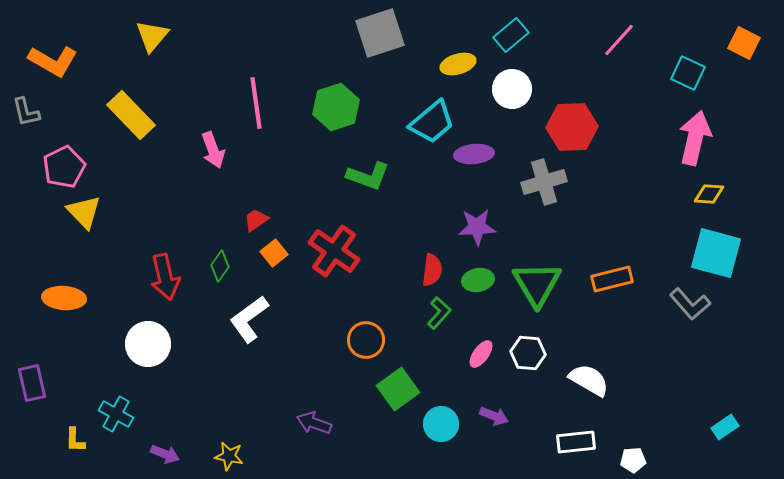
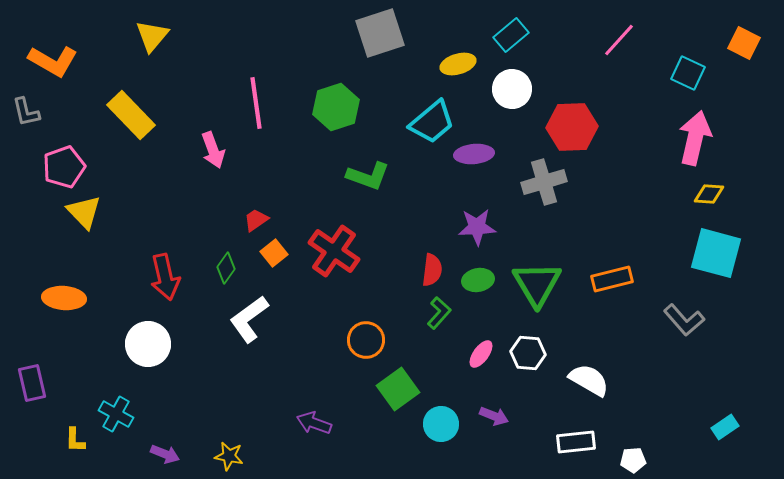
pink pentagon at (64, 167): rotated 6 degrees clockwise
green diamond at (220, 266): moved 6 px right, 2 px down
gray L-shape at (690, 304): moved 6 px left, 16 px down
